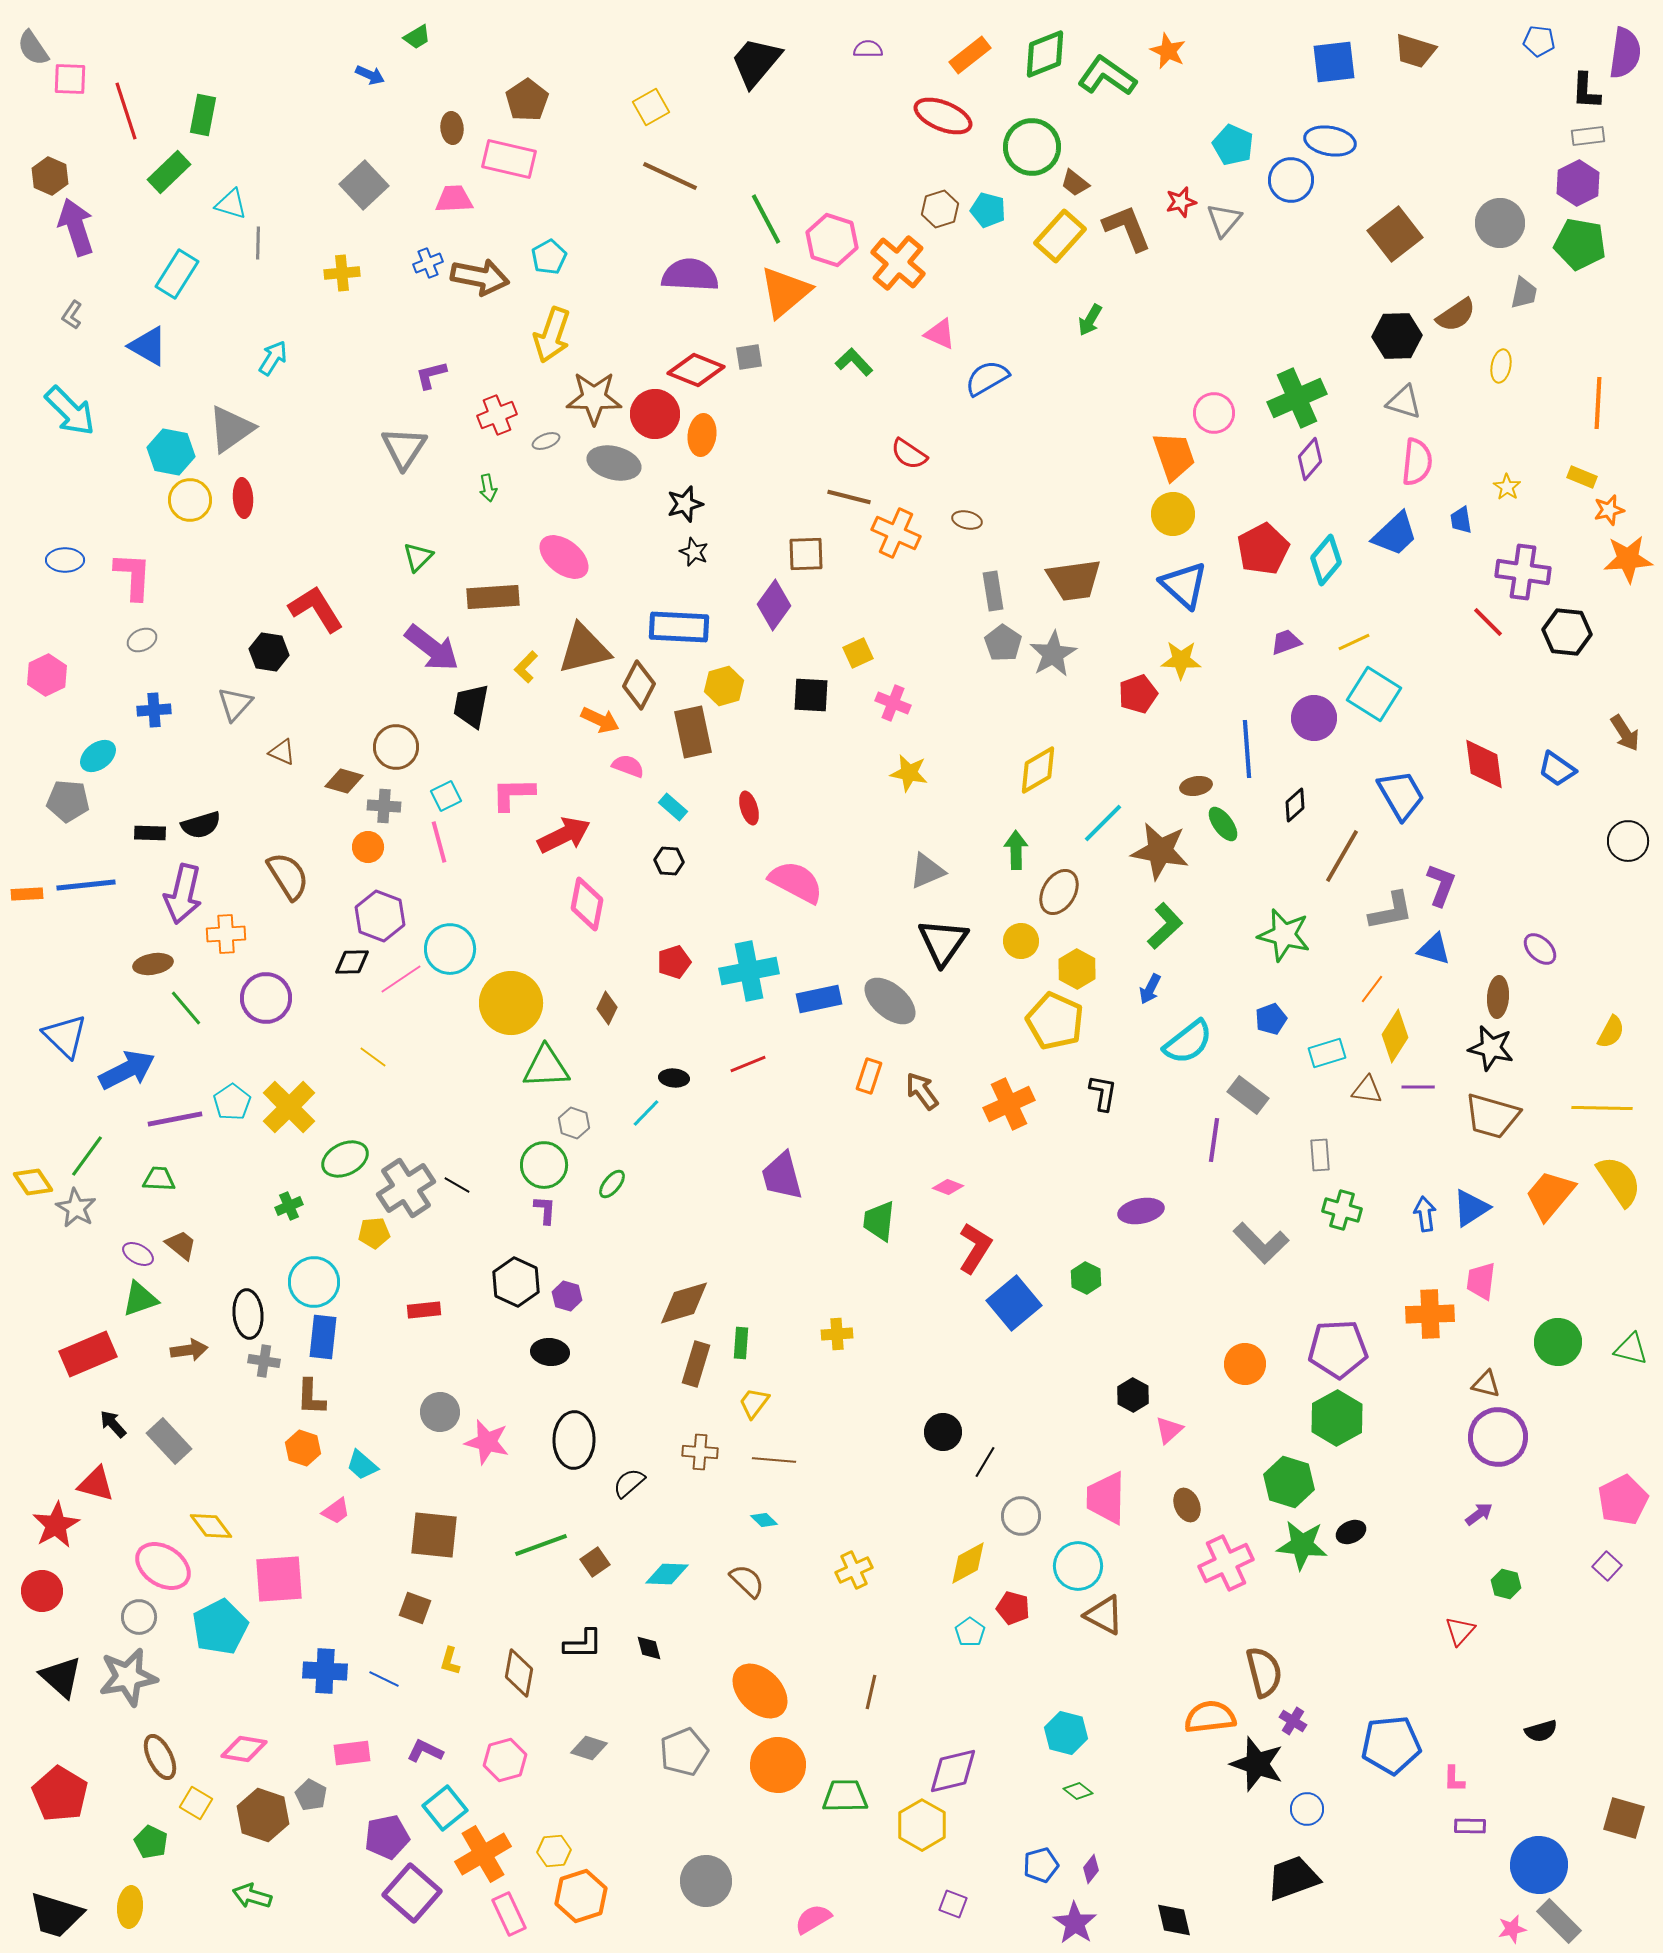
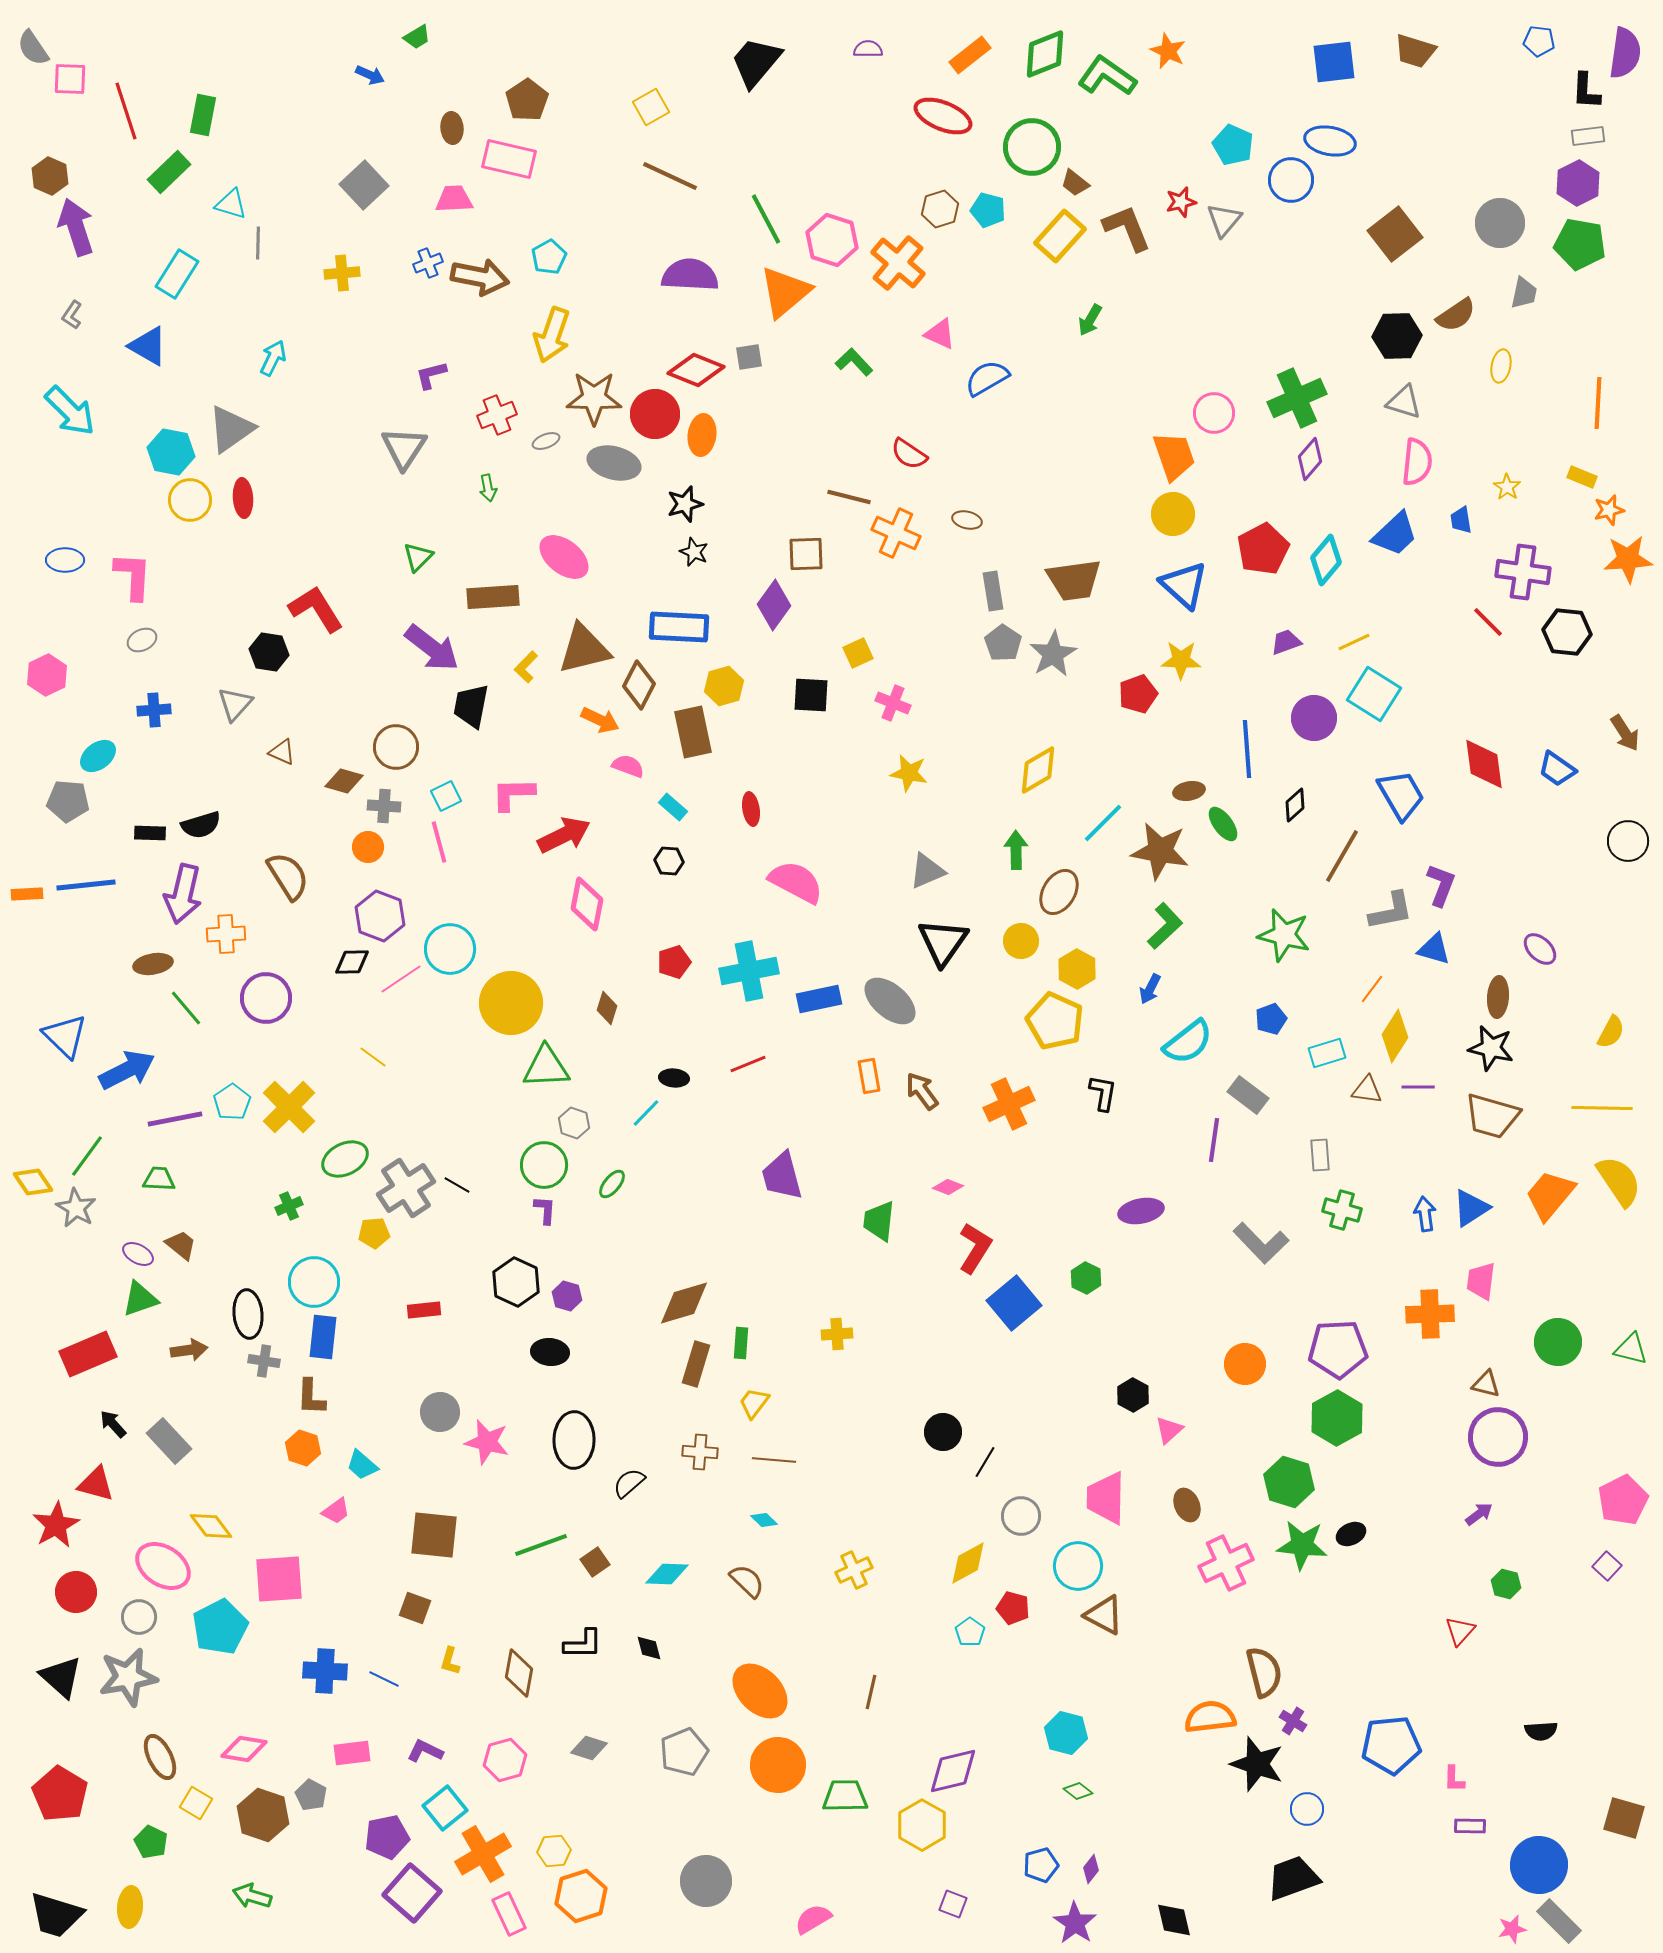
cyan arrow at (273, 358): rotated 6 degrees counterclockwise
brown ellipse at (1196, 786): moved 7 px left, 5 px down
red ellipse at (749, 808): moved 2 px right, 1 px down; rotated 8 degrees clockwise
brown diamond at (607, 1008): rotated 8 degrees counterclockwise
orange rectangle at (869, 1076): rotated 28 degrees counterclockwise
black ellipse at (1351, 1532): moved 2 px down
red circle at (42, 1591): moved 34 px right, 1 px down
black semicircle at (1541, 1731): rotated 12 degrees clockwise
